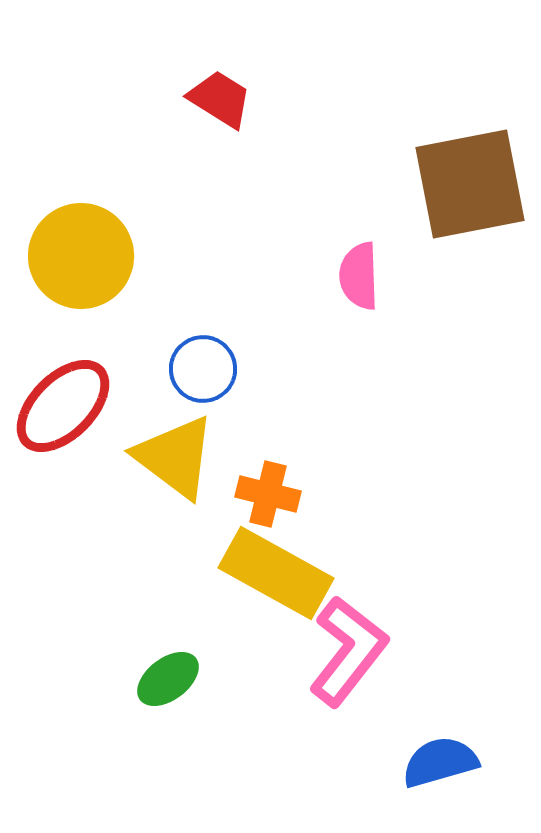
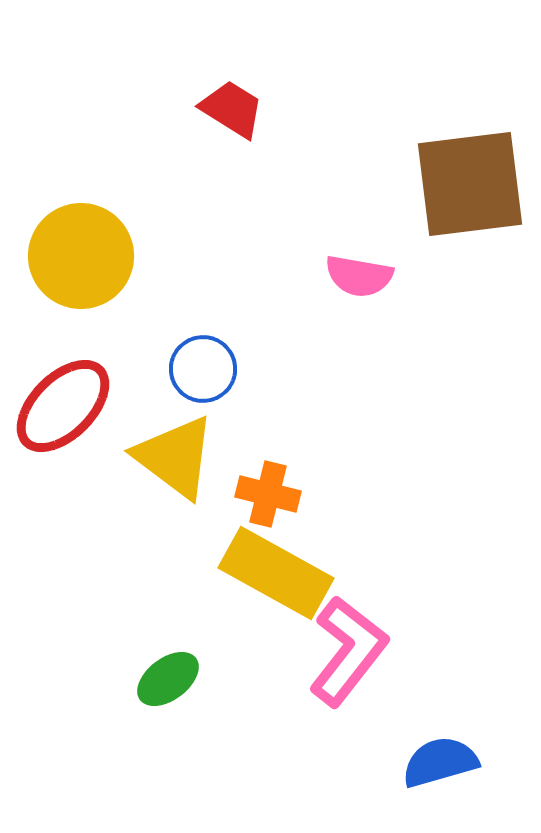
red trapezoid: moved 12 px right, 10 px down
brown square: rotated 4 degrees clockwise
pink semicircle: rotated 78 degrees counterclockwise
